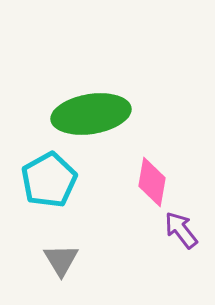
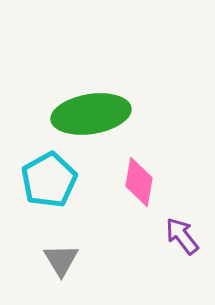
pink diamond: moved 13 px left
purple arrow: moved 1 px right, 6 px down
